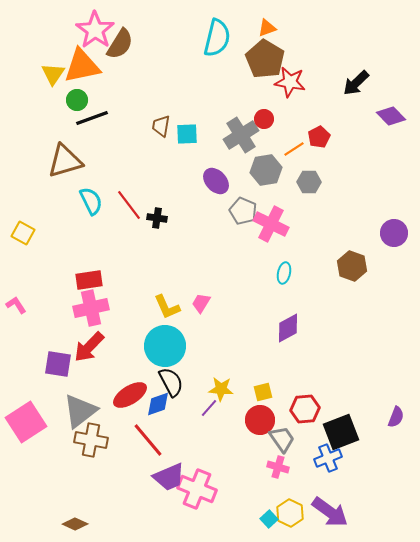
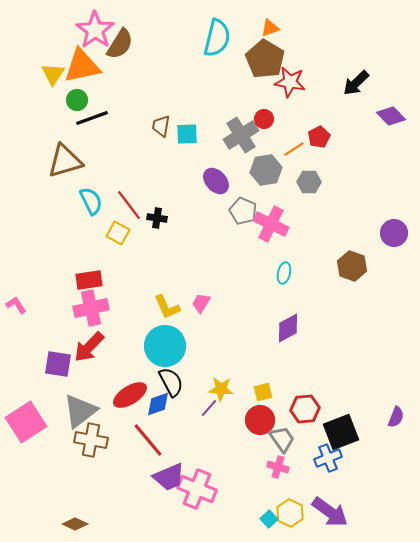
orange triangle at (267, 28): moved 3 px right
yellow square at (23, 233): moved 95 px right
